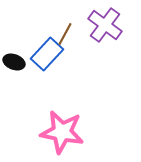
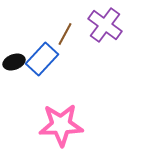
blue rectangle: moved 5 px left, 5 px down
black ellipse: rotated 40 degrees counterclockwise
pink star: moved 1 px left, 7 px up; rotated 12 degrees counterclockwise
